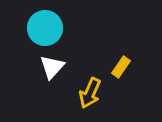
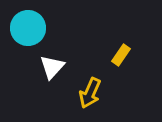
cyan circle: moved 17 px left
yellow rectangle: moved 12 px up
